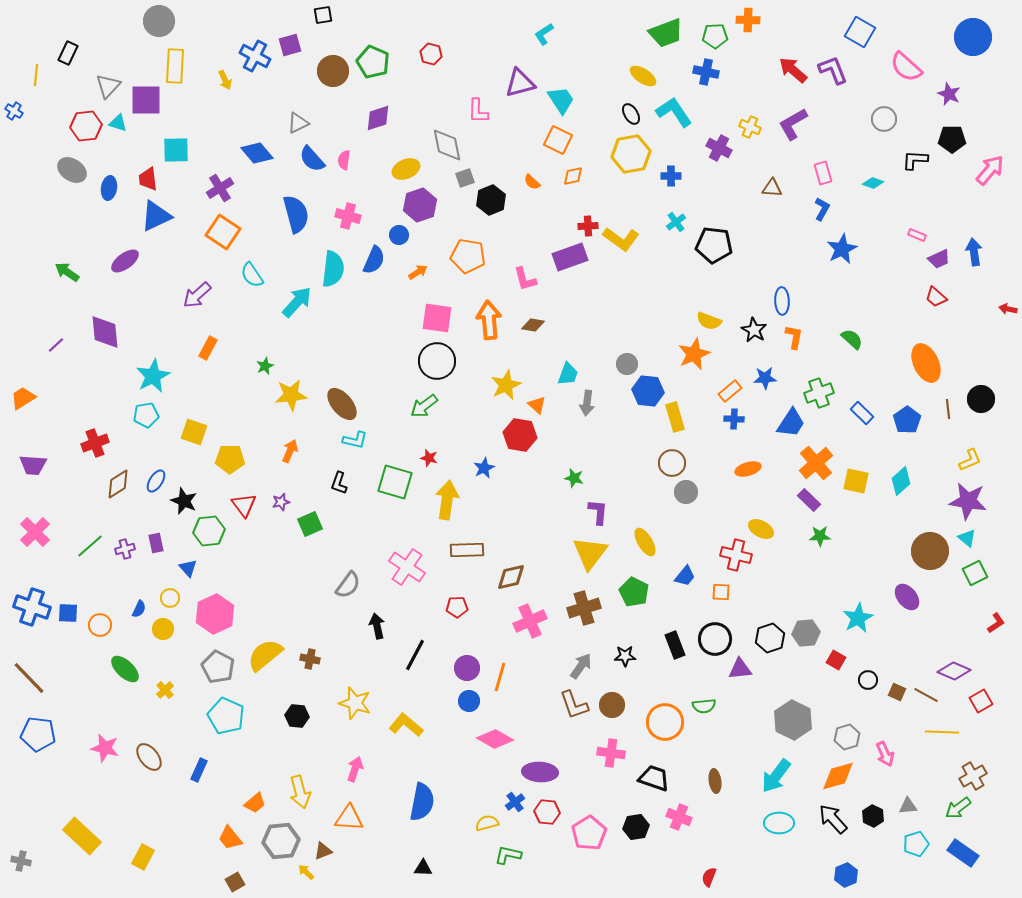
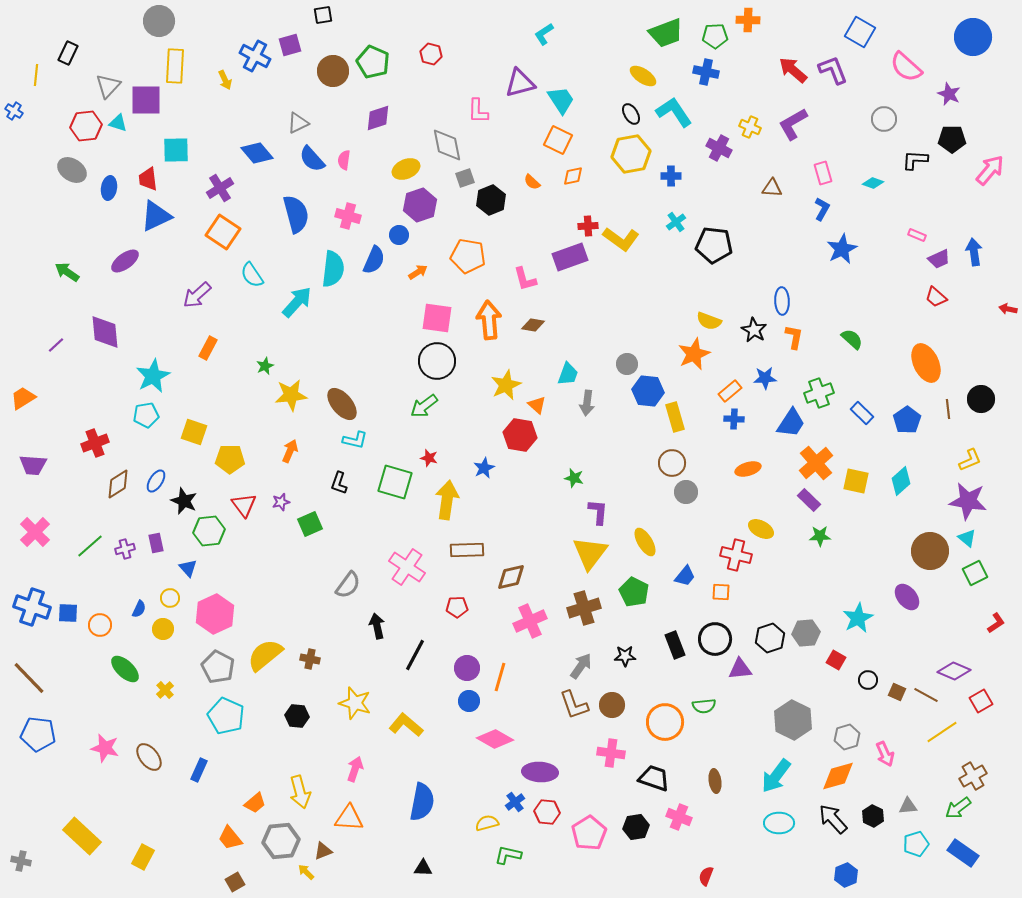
yellow line at (942, 732): rotated 36 degrees counterclockwise
red semicircle at (709, 877): moved 3 px left, 1 px up
